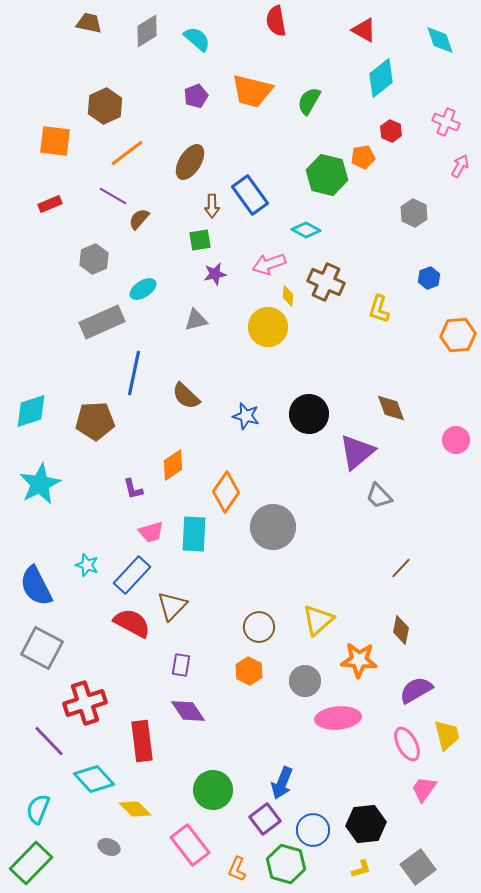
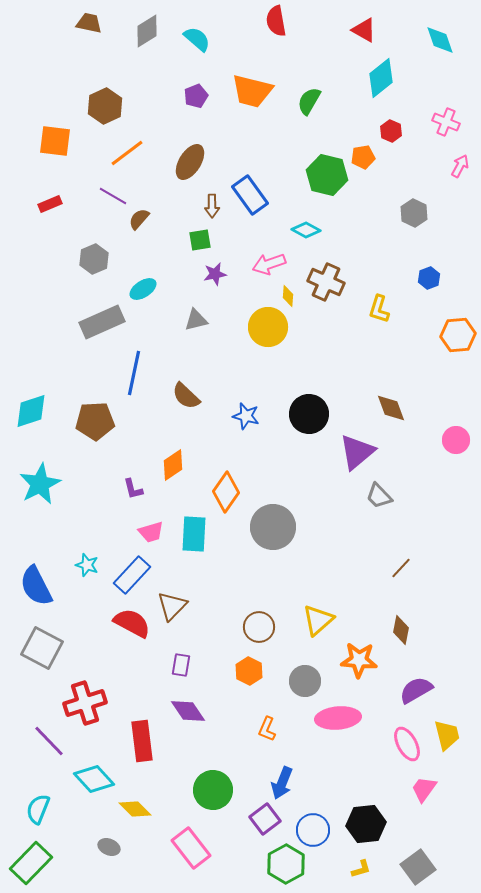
pink rectangle at (190, 845): moved 1 px right, 3 px down
green hexagon at (286, 864): rotated 15 degrees clockwise
orange L-shape at (237, 869): moved 30 px right, 140 px up
